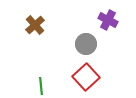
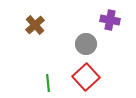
purple cross: moved 2 px right; rotated 18 degrees counterclockwise
green line: moved 7 px right, 3 px up
